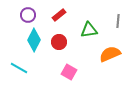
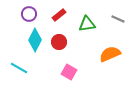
purple circle: moved 1 px right, 1 px up
gray line: moved 2 px up; rotated 72 degrees counterclockwise
green triangle: moved 2 px left, 6 px up
cyan diamond: moved 1 px right
